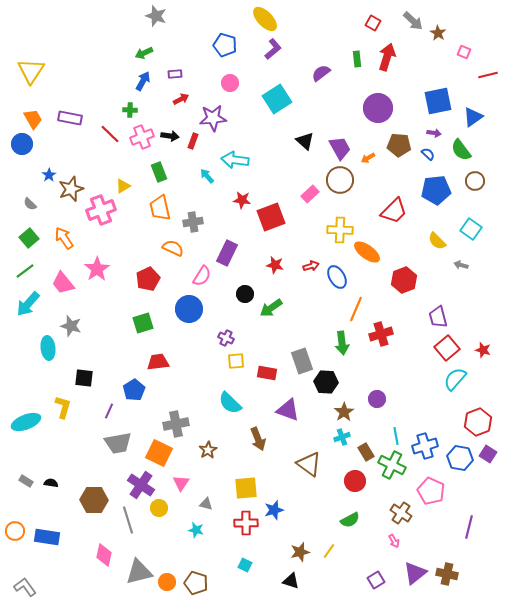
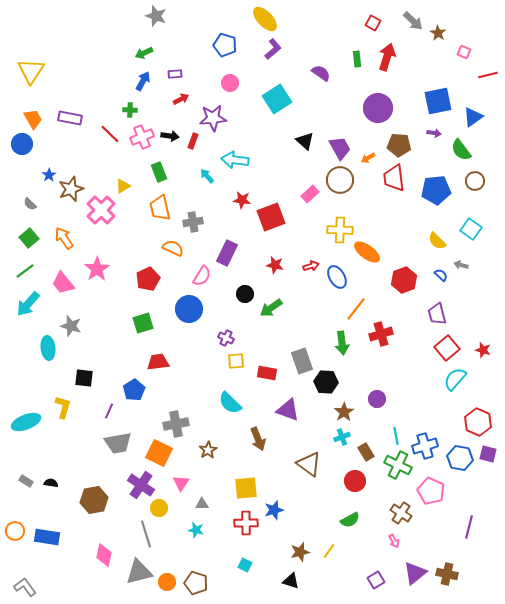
purple semicircle at (321, 73): rotated 72 degrees clockwise
blue semicircle at (428, 154): moved 13 px right, 121 px down
pink cross at (101, 210): rotated 24 degrees counterclockwise
red trapezoid at (394, 211): moved 33 px up; rotated 128 degrees clockwise
orange line at (356, 309): rotated 15 degrees clockwise
purple trapezoid at (438, 317): moved 1 px left, 3 px up
red hexagon at (478, 422): rotated 16 degrees counterclockwise
purple square at (488, 454): rotated 18 degrees counterclockwise
green cross at (392, 465): moved 6 px right
brown hexagon at (94, 500): rotated 12 degrees counterclockwise
gray triangle at (206, 504): moved 4 px left; rotated 16 degrees counterclockwise
gray line at (128, 520): moved 18 px right, 14 px down
